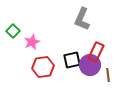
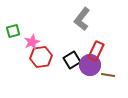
gray L-shape: rotated 15 degrees clockwise
green square: rotated 32 degrees clockwise
red rectangle: moved 1 px up
black square: rotated 18 degrees counterclockwise
red hexagon: moved 2 px left, 10 px up
brown line: rotated 72 degrees counterclockwise
